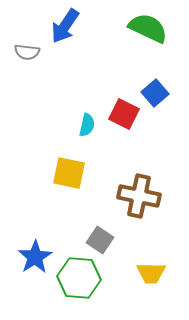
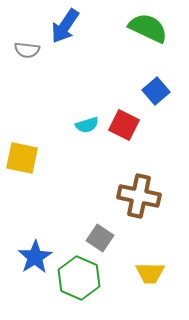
gray semicircle: moved 2 px up
blue square: moved 1 px right, 2 px up
red square: moved 11 px down
cyan semicircle: rotated 60 degrees clockwise
yellow square: moved 47 px left, 15 px up
gray square: moved 2 px up
yellow trapezoid: moved 1 px left
green hexagon: rotated 18 degrees clockwise
